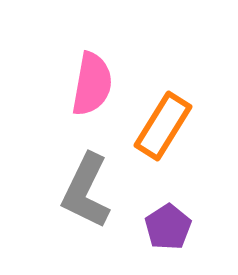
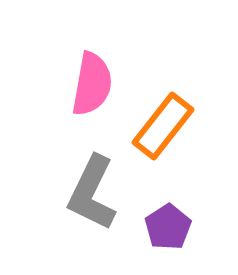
orange rectangle: rotated 6 degrees clockwise
gray L-shape: moved 6 px right, 2 px down
